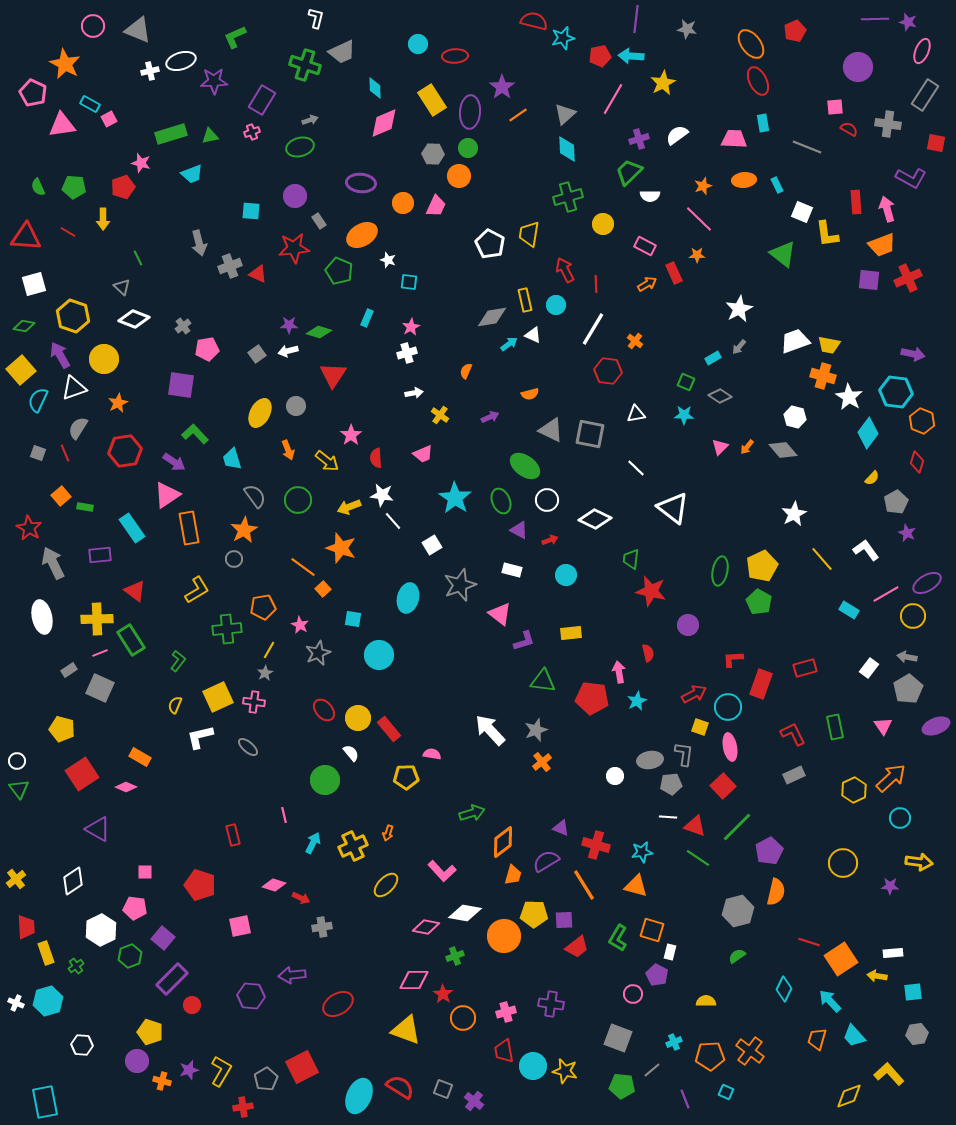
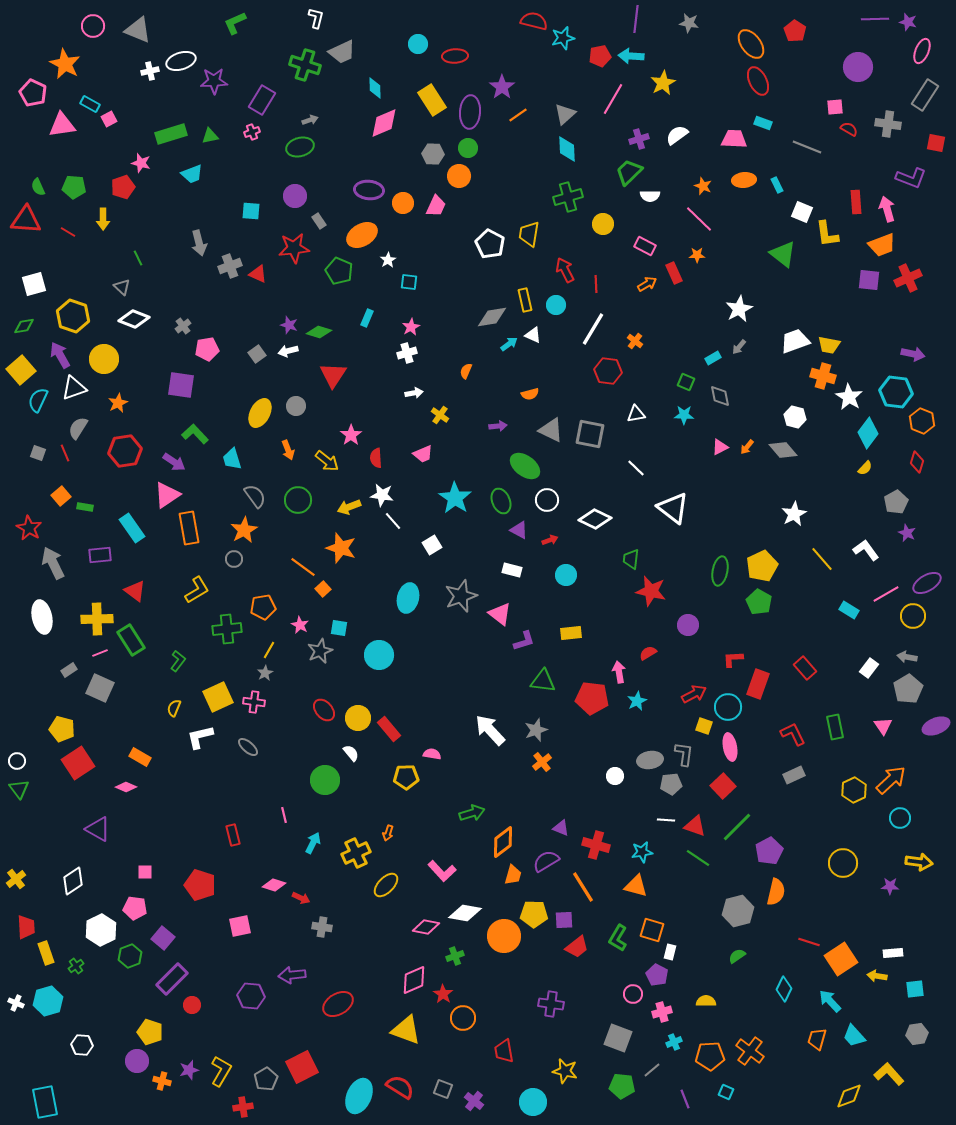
gray star at (687, 29): moved 2 px right, 6 px up
red pentagon at (795, 31): rotated 15 degrees counterclockwise
green L-shape at (235, 37): moved 14 px up
cyan rectangle at (763, 123): rotated 60 degrees counterclockwise
purple L-shape at (911, 178): rotated 8 degrees counterclockwise
purple ellipse at (361, 183): moved 8 px right, 7 px down
orange star at (703, 186): rotated 30 degrees counterclockwise
red triangle at (26, 237): moved 17 px up
white star at (388, 260): rotated 21 degrees clockwise
purple star at (289, 325): rotated 18 degrees clockwise
green diamond at (24, 326): rotated 20 degrees counterclockwise
gray diamond at (720, 396): rotated 45 degrees clockwise
purple arrow at (490, 417): moved 8 px right, 9 px down; rotated 18 degrees clockwise
pink triangle at (720, 447): rotated 18 degrees clockwise
yellow semicircle at (872, 478): moved 7 px left, 10 px up
gray star at (460, 585): moved 1 px right, 11 px down
cyan square at (353, 619): moved 14 px left, 9 px down
gray star at (318, 653): moved 2 px right, 2 px up
red semicircle at (648, 653): rotated 108 degrees counterclockwise
red rectangle at (805, 668): rotated 65 degrees clockwise
red rectangle at (761, 684): moved 3 px left
yellow semicircle at (175, 705): moved 1 px left, 3 px down
yellow square at (700, 727): moved 4 px right, 1 px up
red square at (82, 774): moved 4 px left, 11 px up
orange arrow at (891, 778): moved 2 px down
white line at (668, 817): moved 2 px left, 3 px down
yellow cross at (353, 846): moved 3 px right, 7 px down
orange line at (584, 885): moved 1 px left, 2 px down
gray cross at (322, 927): rotated 18 degrees clockwise
pink diamond at (414, 980): rotated 24 degrees counterclockwise
cyan square at (913, 992): moved 2 px right, 3 px up
pink cross at (506, 1012): moved 156 px right
cyan circle at (533, 1066): moved 36 px down
